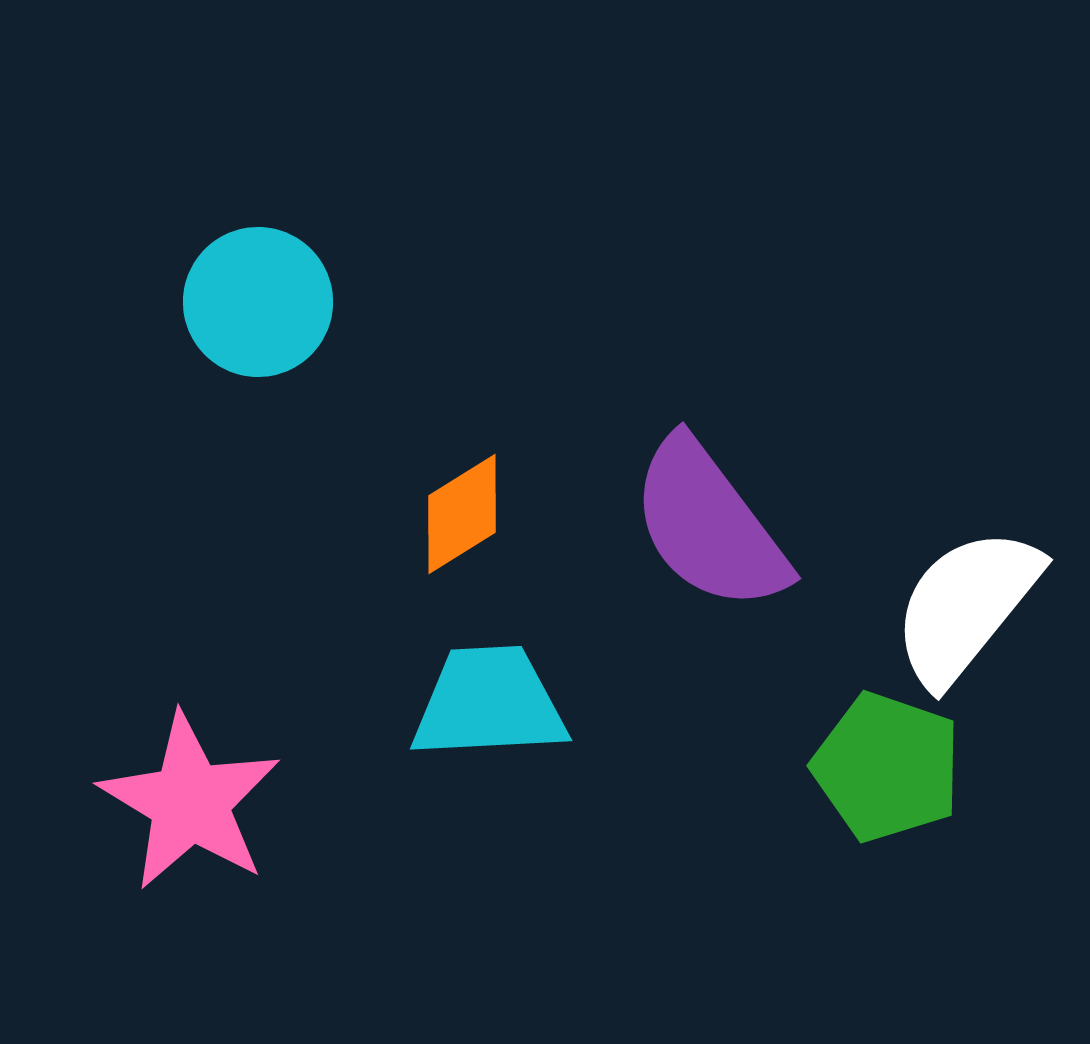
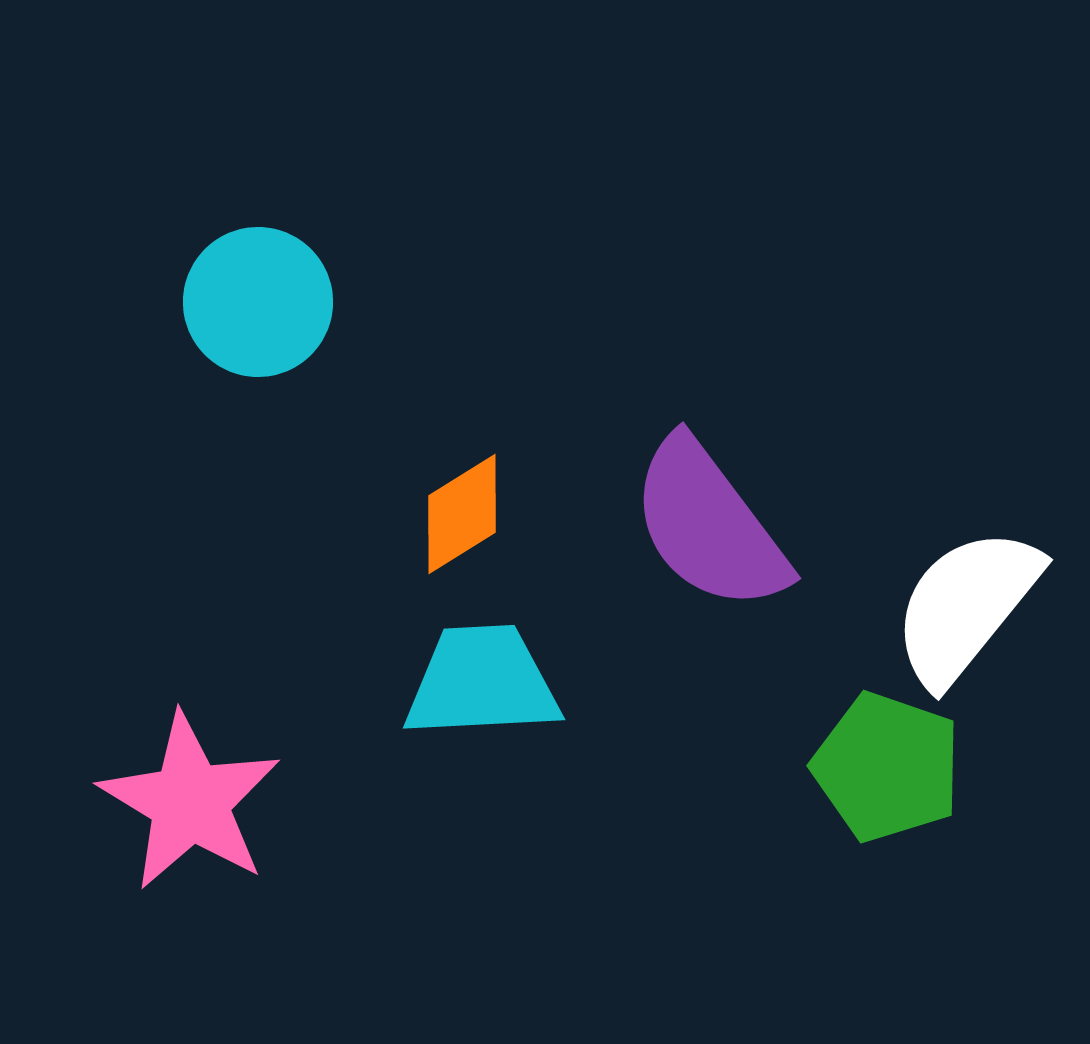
cyan trapezoid: moved 7 px left, 21 px up
